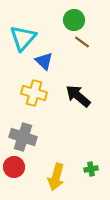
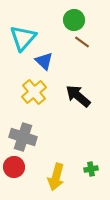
yellow cross: moved 1 px up; rotated 35 degrees clockwise
